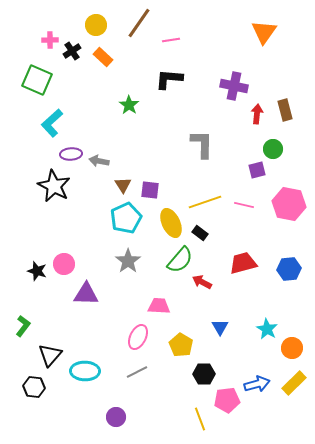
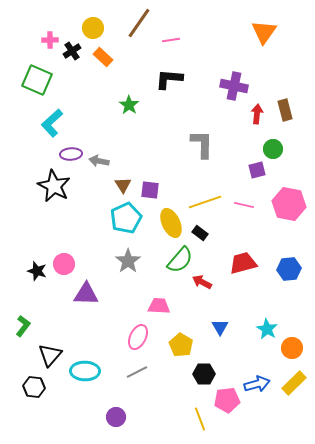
yellow circle at (96, 25): moved 3 px left, 3 px down
